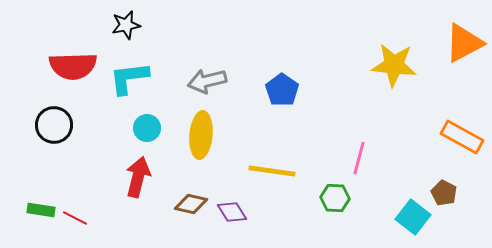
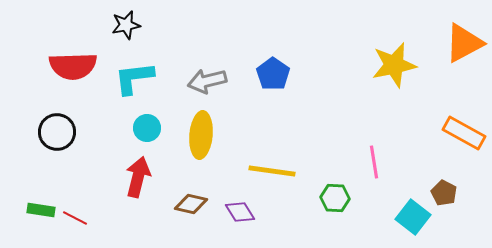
yellow star: rotated 18 degrees counterclockwise
cyan L-shape: moved 5 px right
blue pentagon: moved 9 px left, 16 px up
black circle: moved 3 px right, 7 px down
orange rectangle: moved 2 px right, 4 px up
pink line: moved 15 px right, 4 px down; rotated 24 degrees counterclockwise
purple diamond: moved 8 px right
